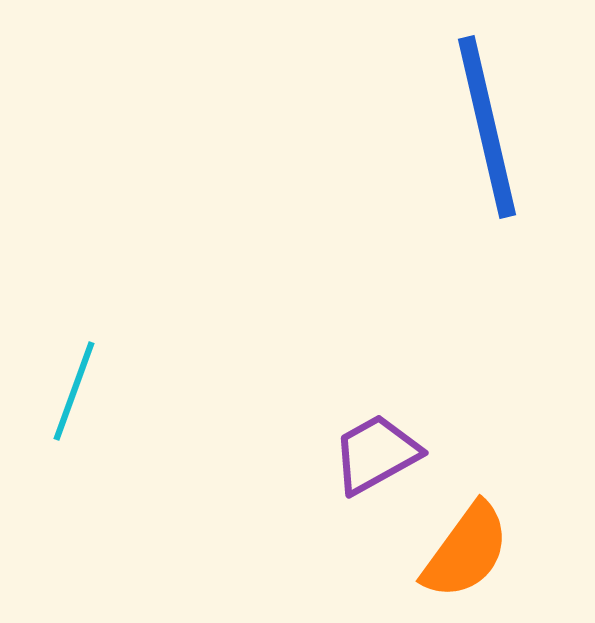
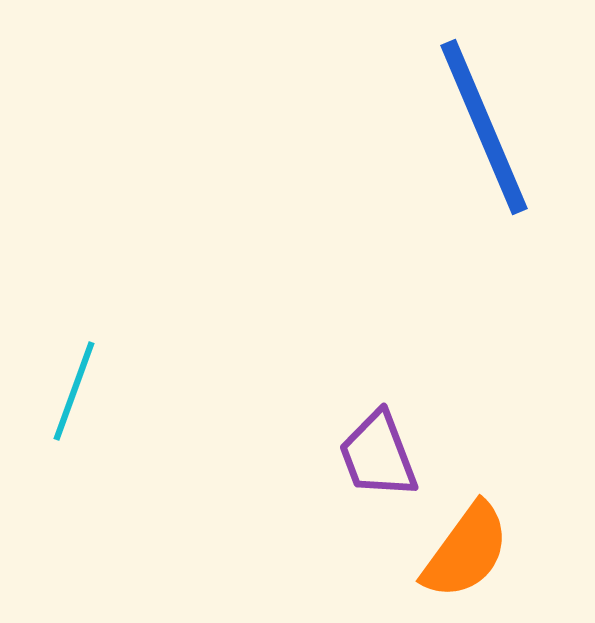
blue line: moved 3 px left; rotated 10 degrees counterclockwise
purple trapezoid: moved 2 px right, 1 px down; rotated 82 degrees counterclockwise
